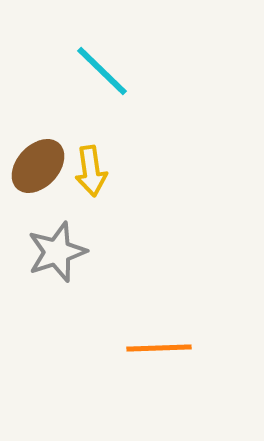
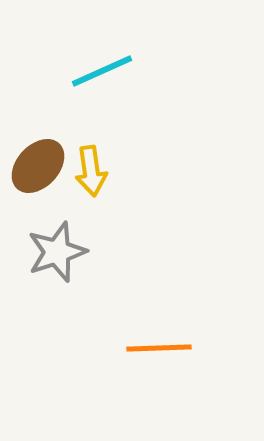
cyan line: rotated 68 degrees counterclockwise
